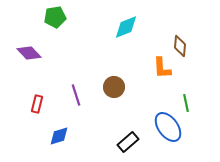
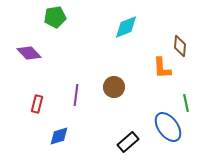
purple line: rotated 25 degrees clockwise
